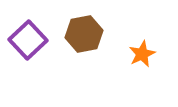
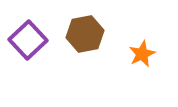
brown hexagon: moved 1 px right
